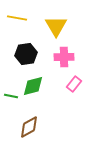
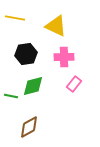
yellow line: moved 2 px left
yellow triangle: rotated 35 degrees counterclockwise
